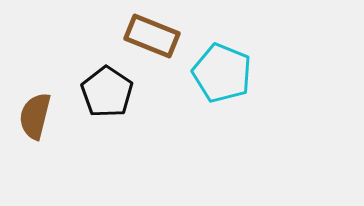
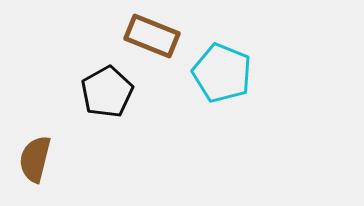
black pentagon: rotated 9 degrees clockwise
brown semicircle: moved 43 px down
